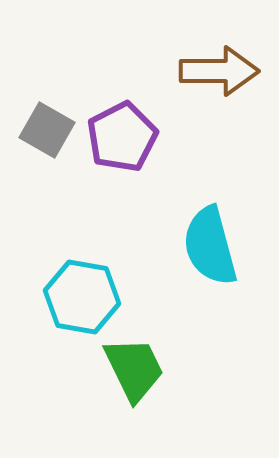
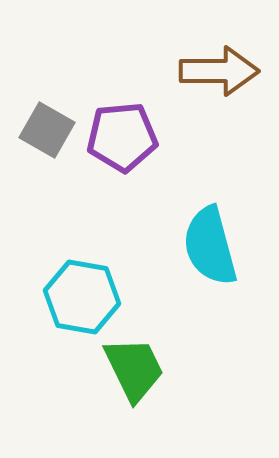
purple pentagon: rotated 22 degrees clockwise
